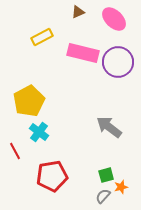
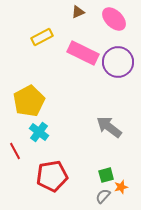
pink rectangle: rotated 12 degrees clockwise
